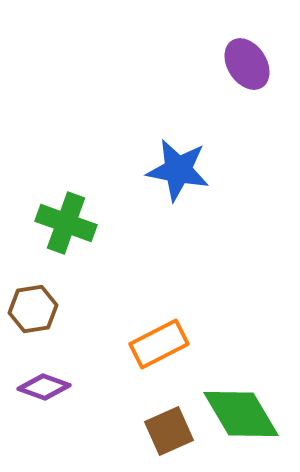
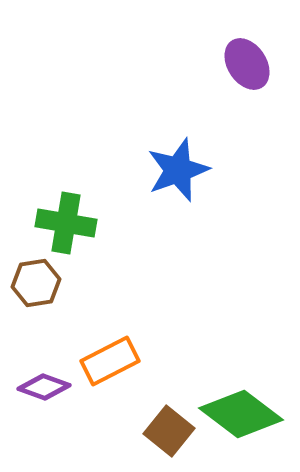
blue star: rotated 30 degrees counterclockwise
green cross: rotated 10 degrees counterclockwise
brown hexagon: moved 3 px right, 26 px up
orange rectangle: moved 49 px left, 17 px down
green diamond: rotated 22 degrees counterclockwise
brown square: rotated 27 degrees counterclockwise
